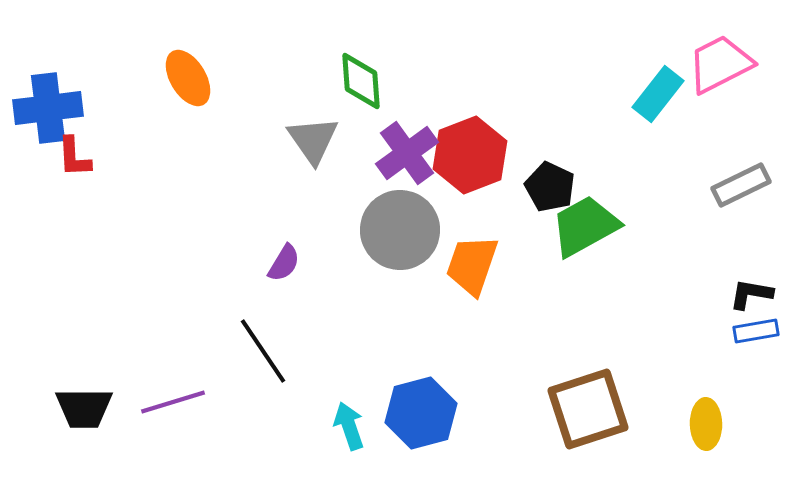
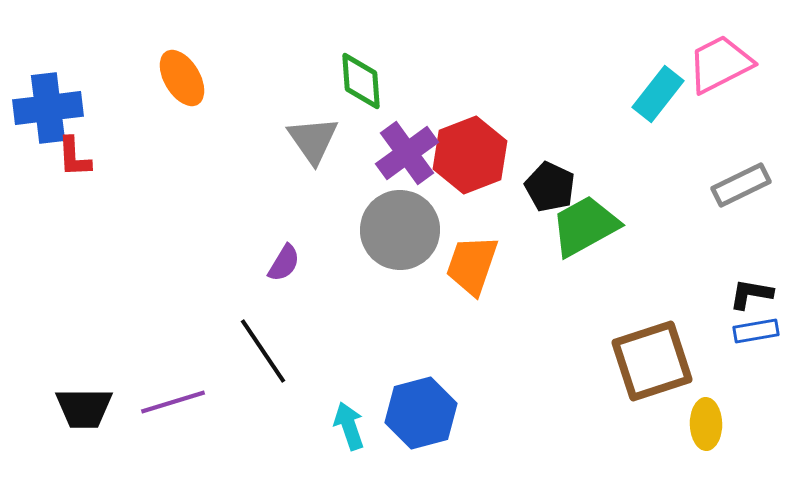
orange ellipse: moved 6 px left
brown square: moved 64 px right, 48 px up
